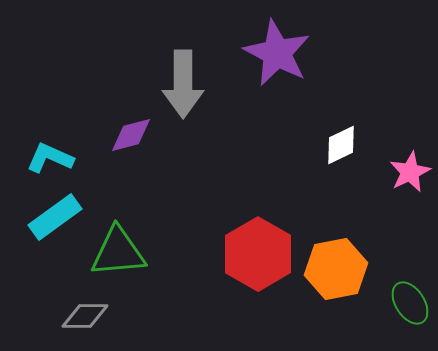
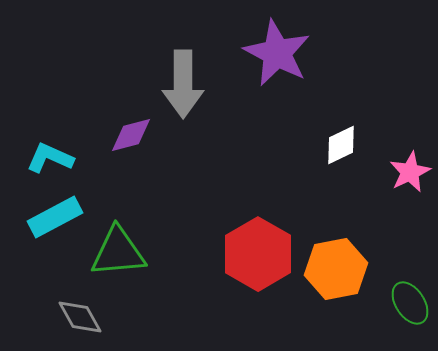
cyan rectangle: rotated 8 degrees clockwise
gray diamond: moved 5 px left, 1 px down; rotated 60 degrees clockwise
